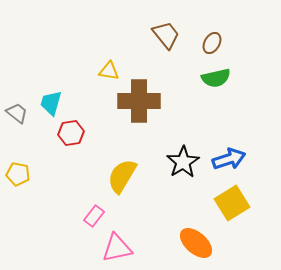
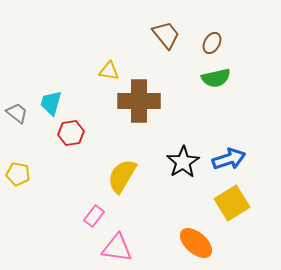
pink triangle: rotated 20 degrees clockwise
